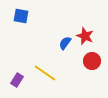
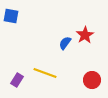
blue square: moved 10 px left
red star: moved 1 px up; rotated 18 degrees clockwise
red circle: moved 19 px down
yellow line: rotated 15 degrees counterclockwise
